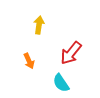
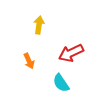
red arrow: rotated 25 degrees clockwise
